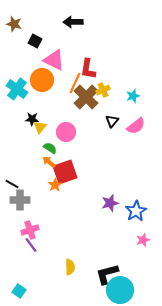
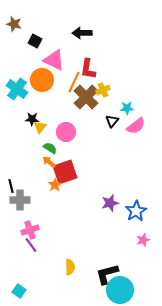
black arrow: moved 9 px right, 11 px down
orange line: moved 1 px left, 1 px up
cyan star: moved 6 px left, 12 px down; rotated 16 degrees clockwise
black line: moved 1 px left, 2 px down; rotated 48 degrees clockwise
